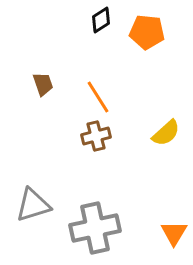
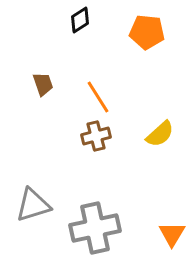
black diamond: moved 21 px left
yellow semicircle: moved 6 px left, 1 px down
orange triangle: moved 2 px left, 1 px down
